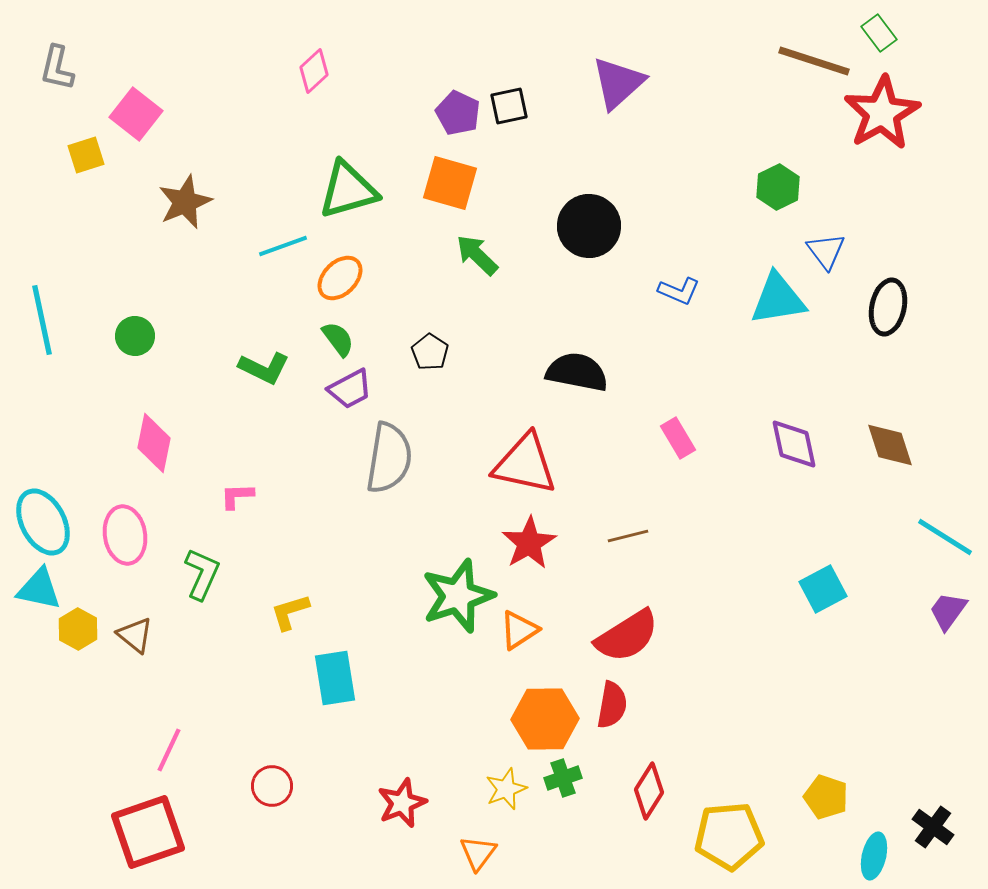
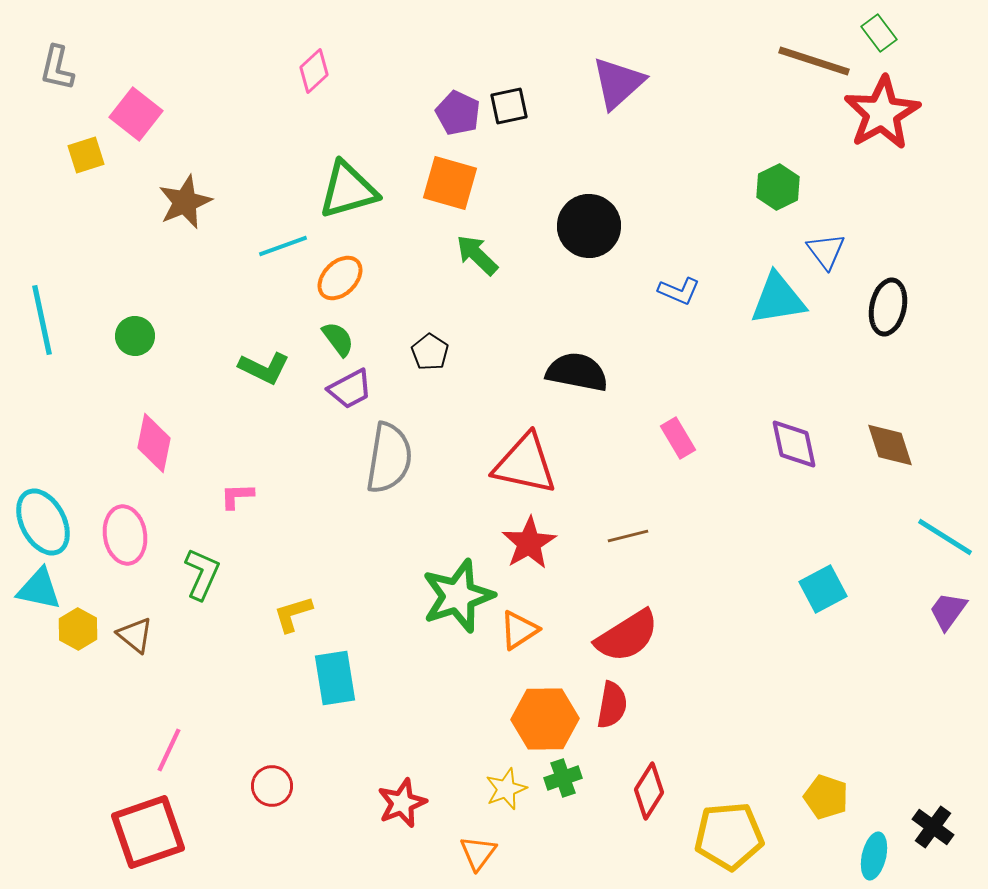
yellow L-shape at (290, 612): moved 3 px right, 2 px down
